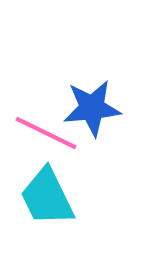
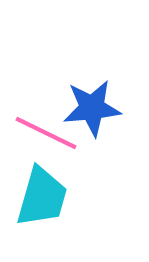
cyan trapezoid: moved 5 px left; rotated 138 degrees counterclockwise
